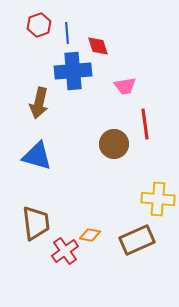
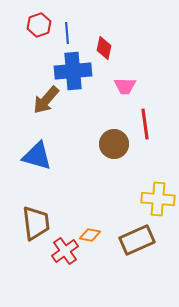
red diamond: moved 6 px right, 2 px down; rotated 30 degrees clockwise
pink trapezoid: rotated 10 degrees clockwise
brown arrow: moved 7 px right, 3 px up; rotated 28 degrees clockwise
